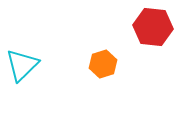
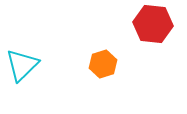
red hexagon: moved 3 px up
